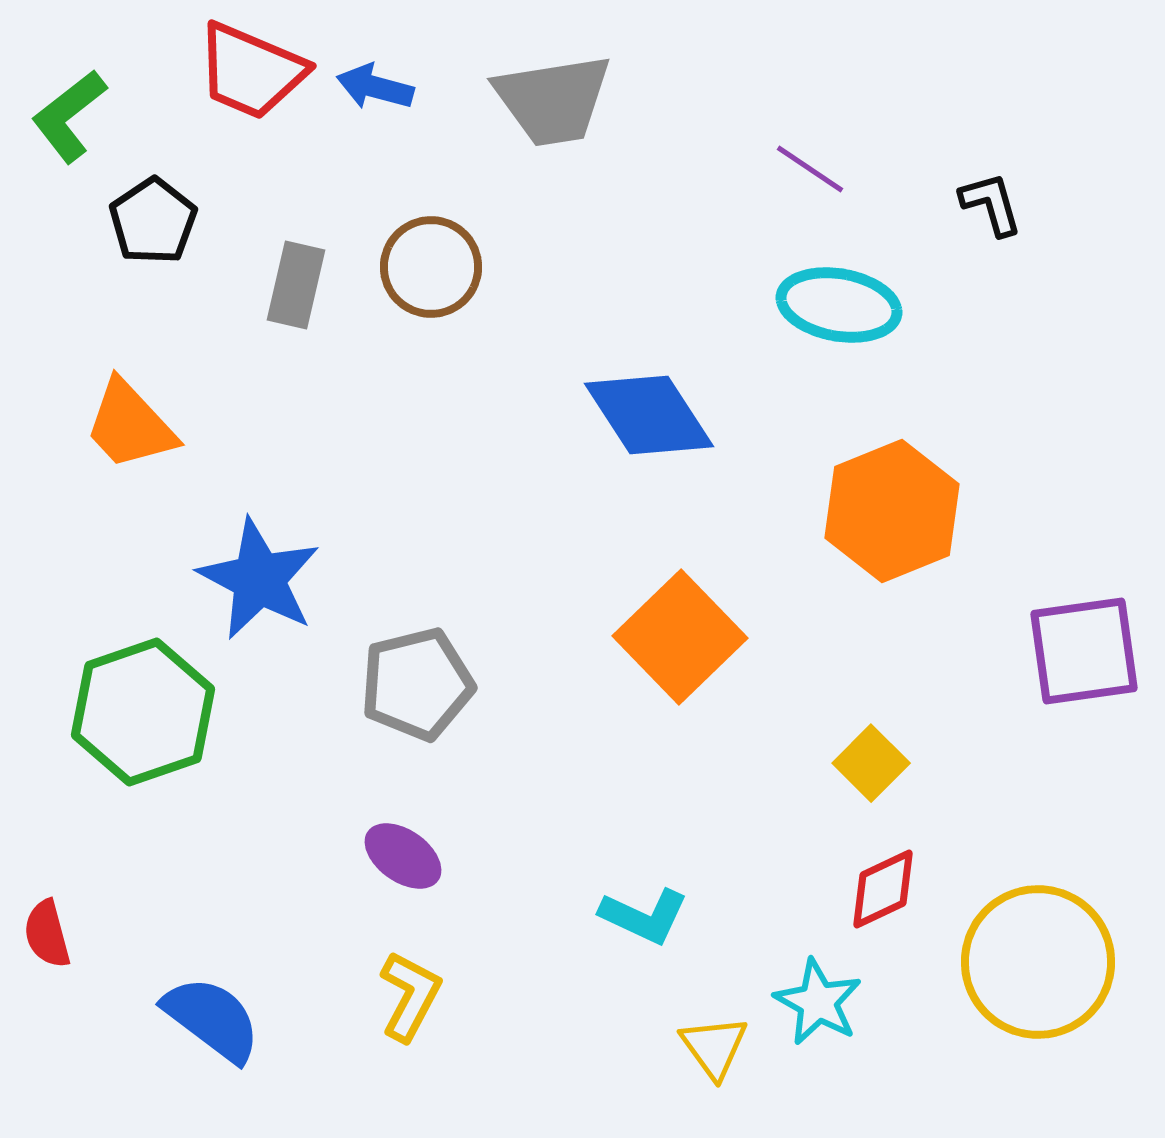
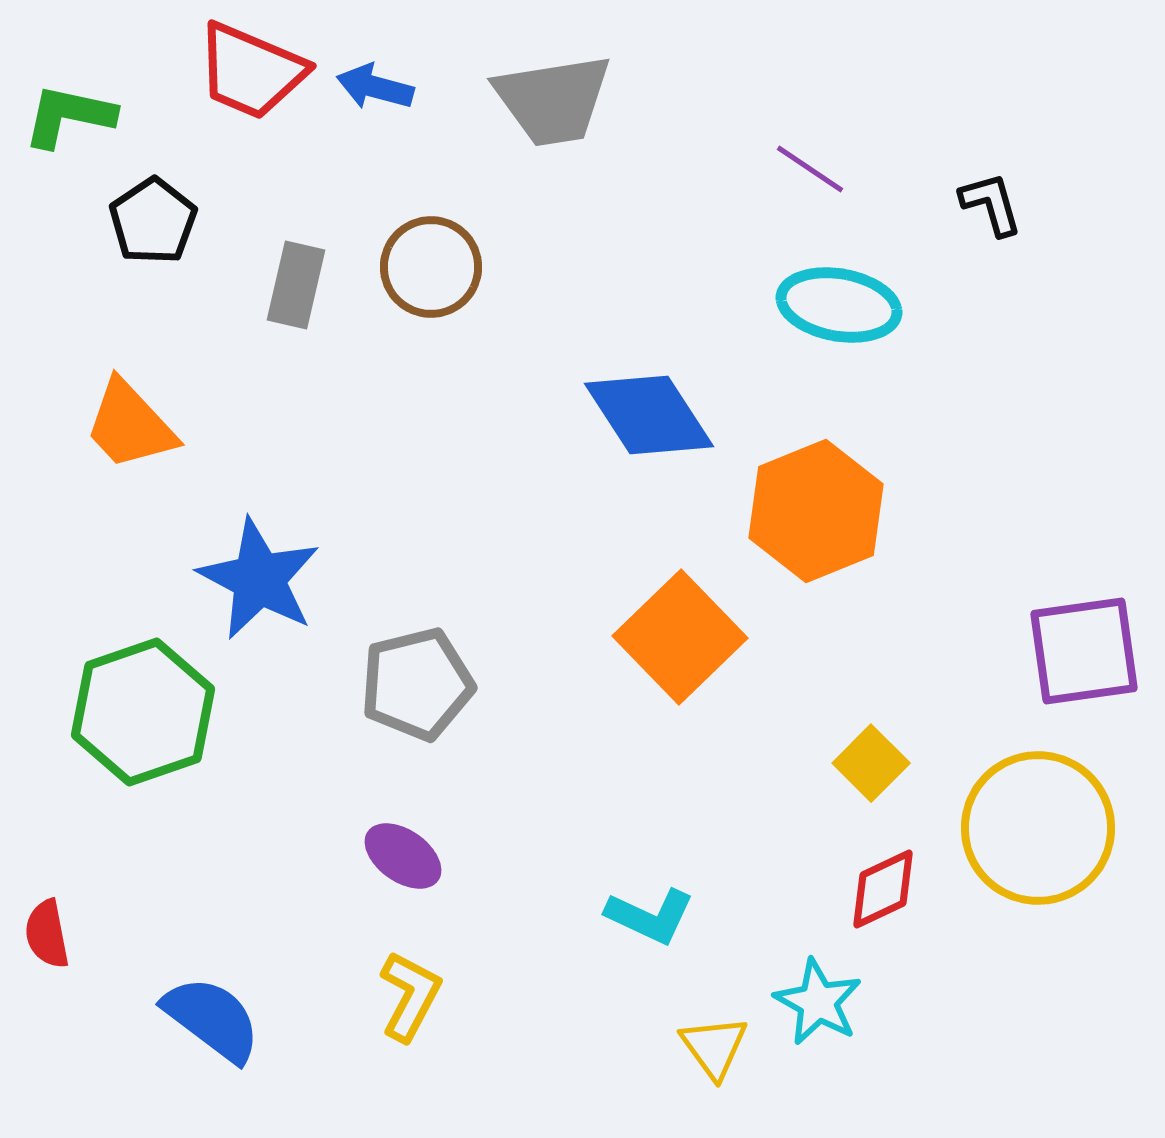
green L-shape: rotated 50 degrees clockwise
orange hexagon: moved 76 px left
cyan L-shape: moved 6 px right
red semicircle: rotated 4 degrees clockwise
yellow circle: moved 134 px up
